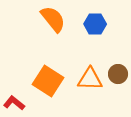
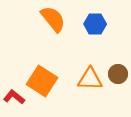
orange square: moved 6 px left
red L-shape: moved 6 px up
